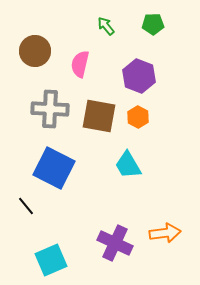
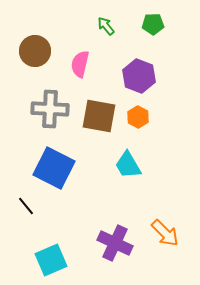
orange arrow: rotated 52 degrees clockwise
